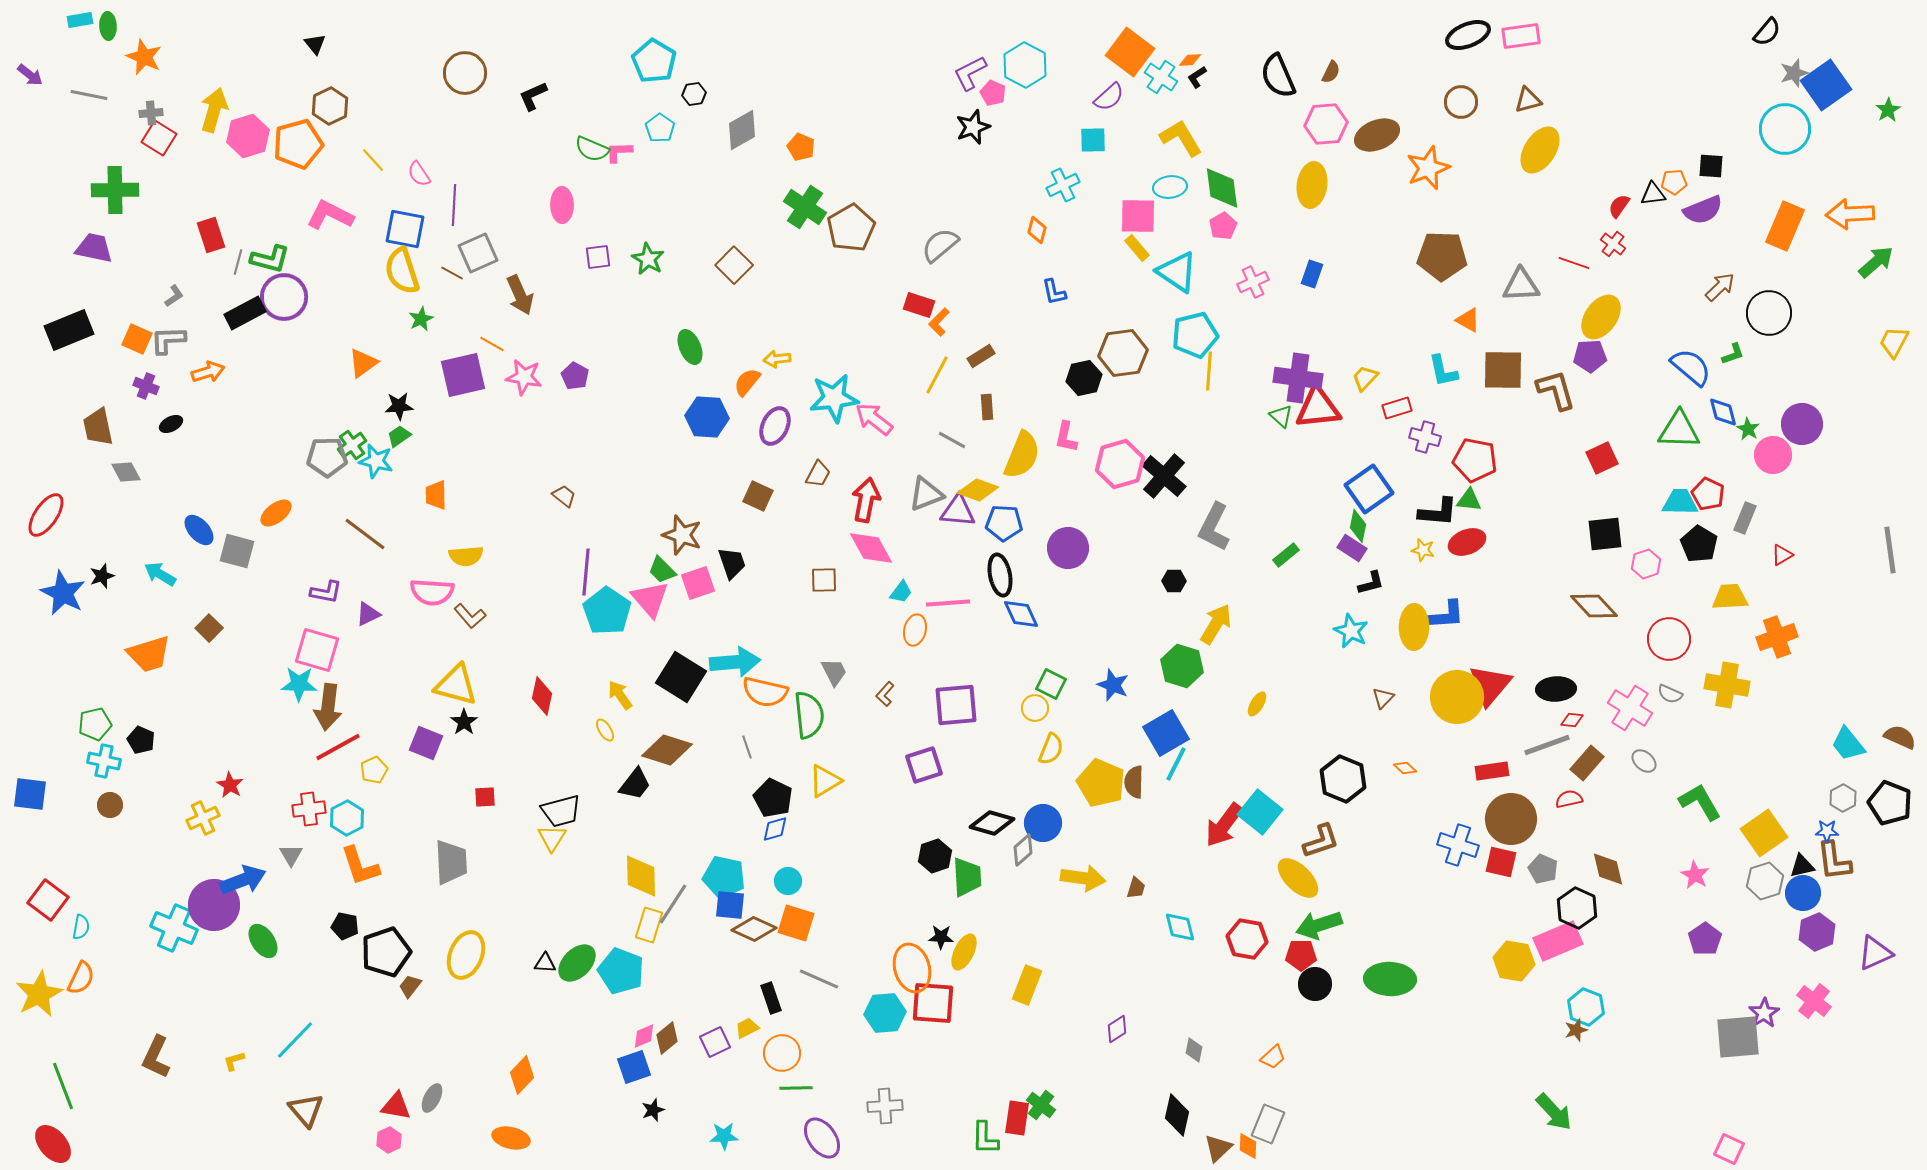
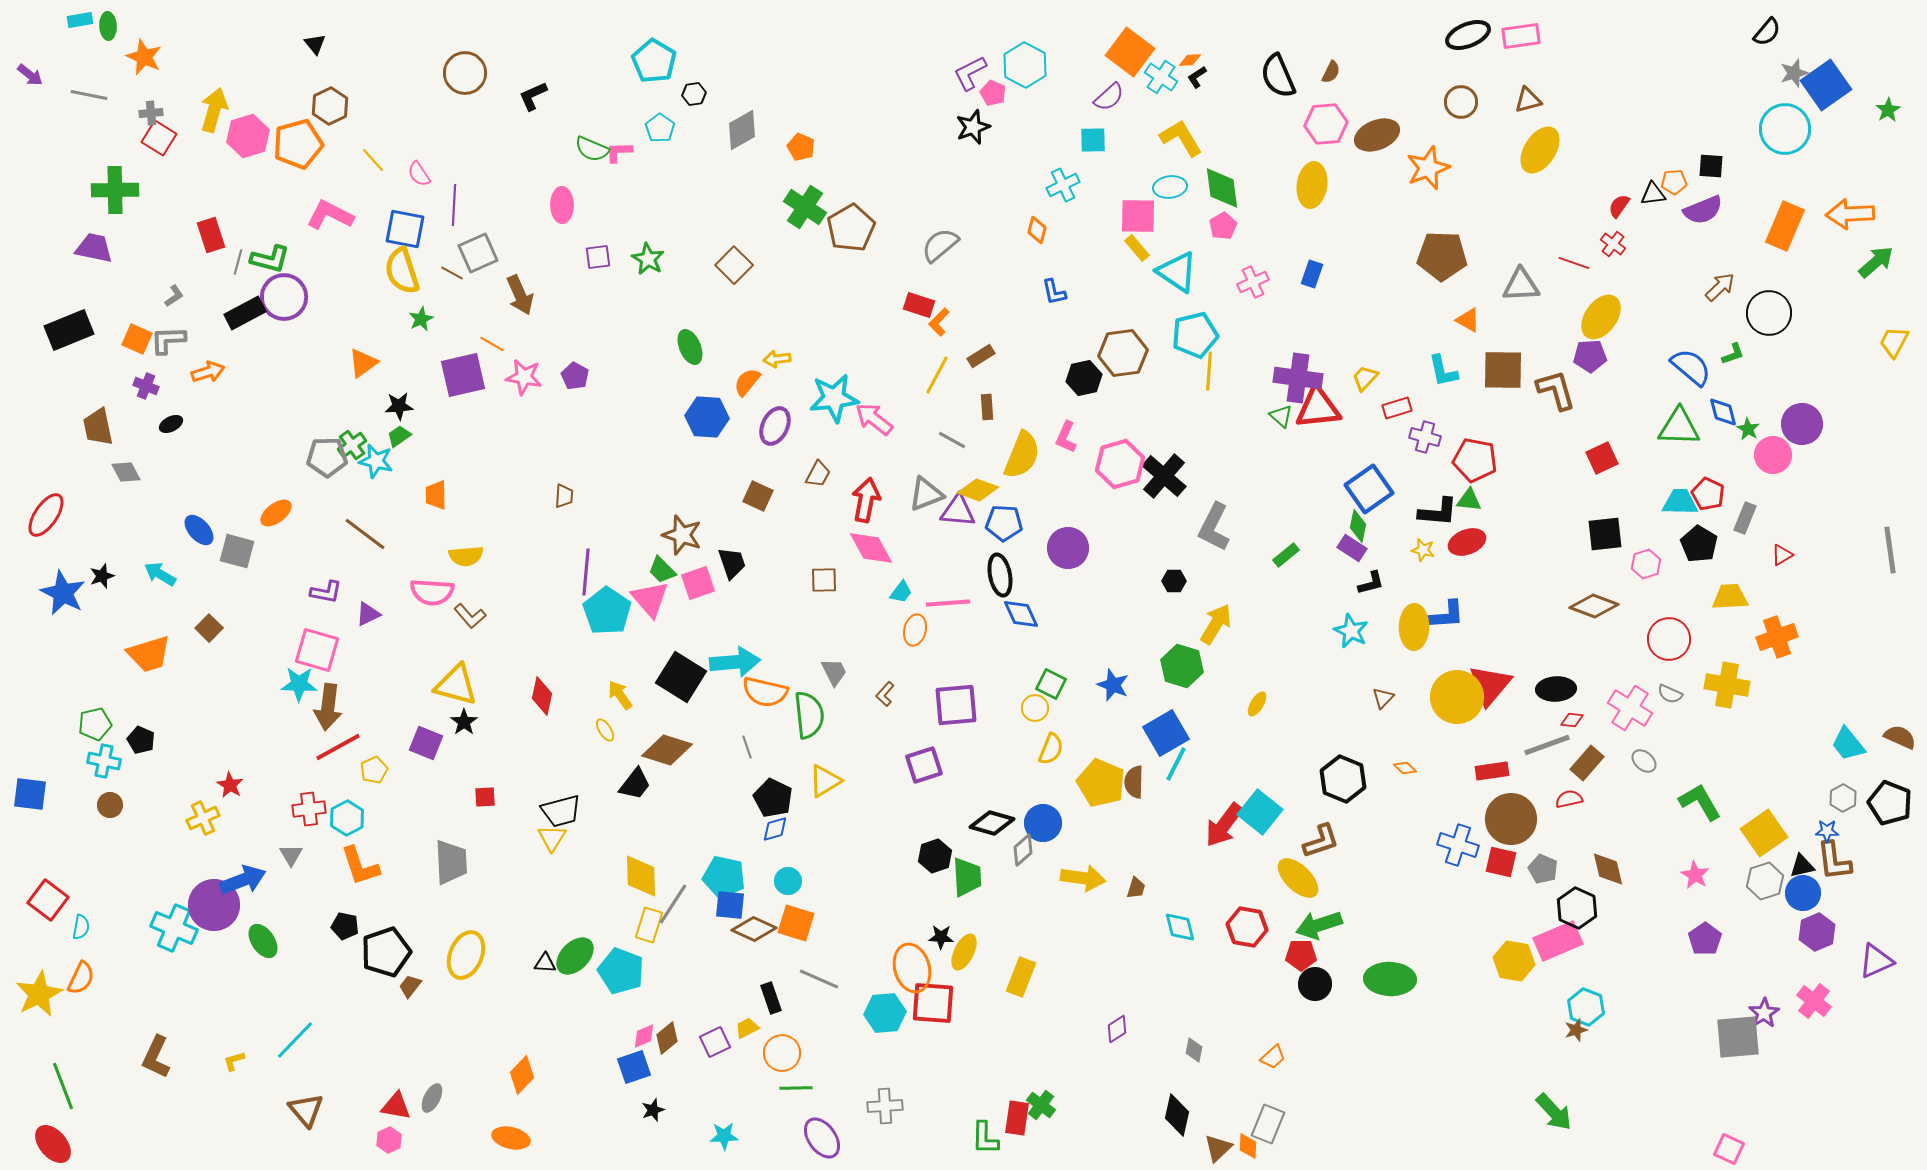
green triangle at (1679, 430): moved 3 px up
pink L-shape at (1066, 437): rotated 12 degrees clockwise
brown trapezoid at (564, 496): rotated 55 degrees clockwise
brown diamond at (1594, 606): rotated 27 degrees counterclockwise
red hexagon at (1247, 939): moved 12 px up
purple triangle at (1875, 953): moved 1 px right, 8 px down
green ellipse at (577, 963): moved 2 px left, 7 px up
yellow rectangle at (1027, 985): moved 6 px left, 8 px up
